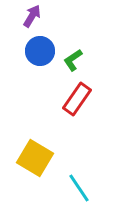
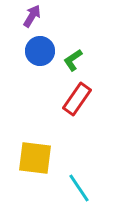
yellow square: rotated 24 degrees counterclockwise
